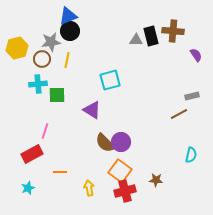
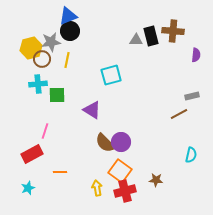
yellow hexagon: moved 14 px right
purple semicircle: rotated 40 degrees clockwise
cyan square: moved 1 px right, 5 px up
yellow arrow: moved 8 px right
